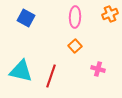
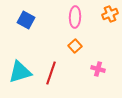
blue square: moved 2 px down
cyan triangle: moved 1 px left, 1 px down; rotated 30 degrees counterclockwise
red line: moved 3 px up
